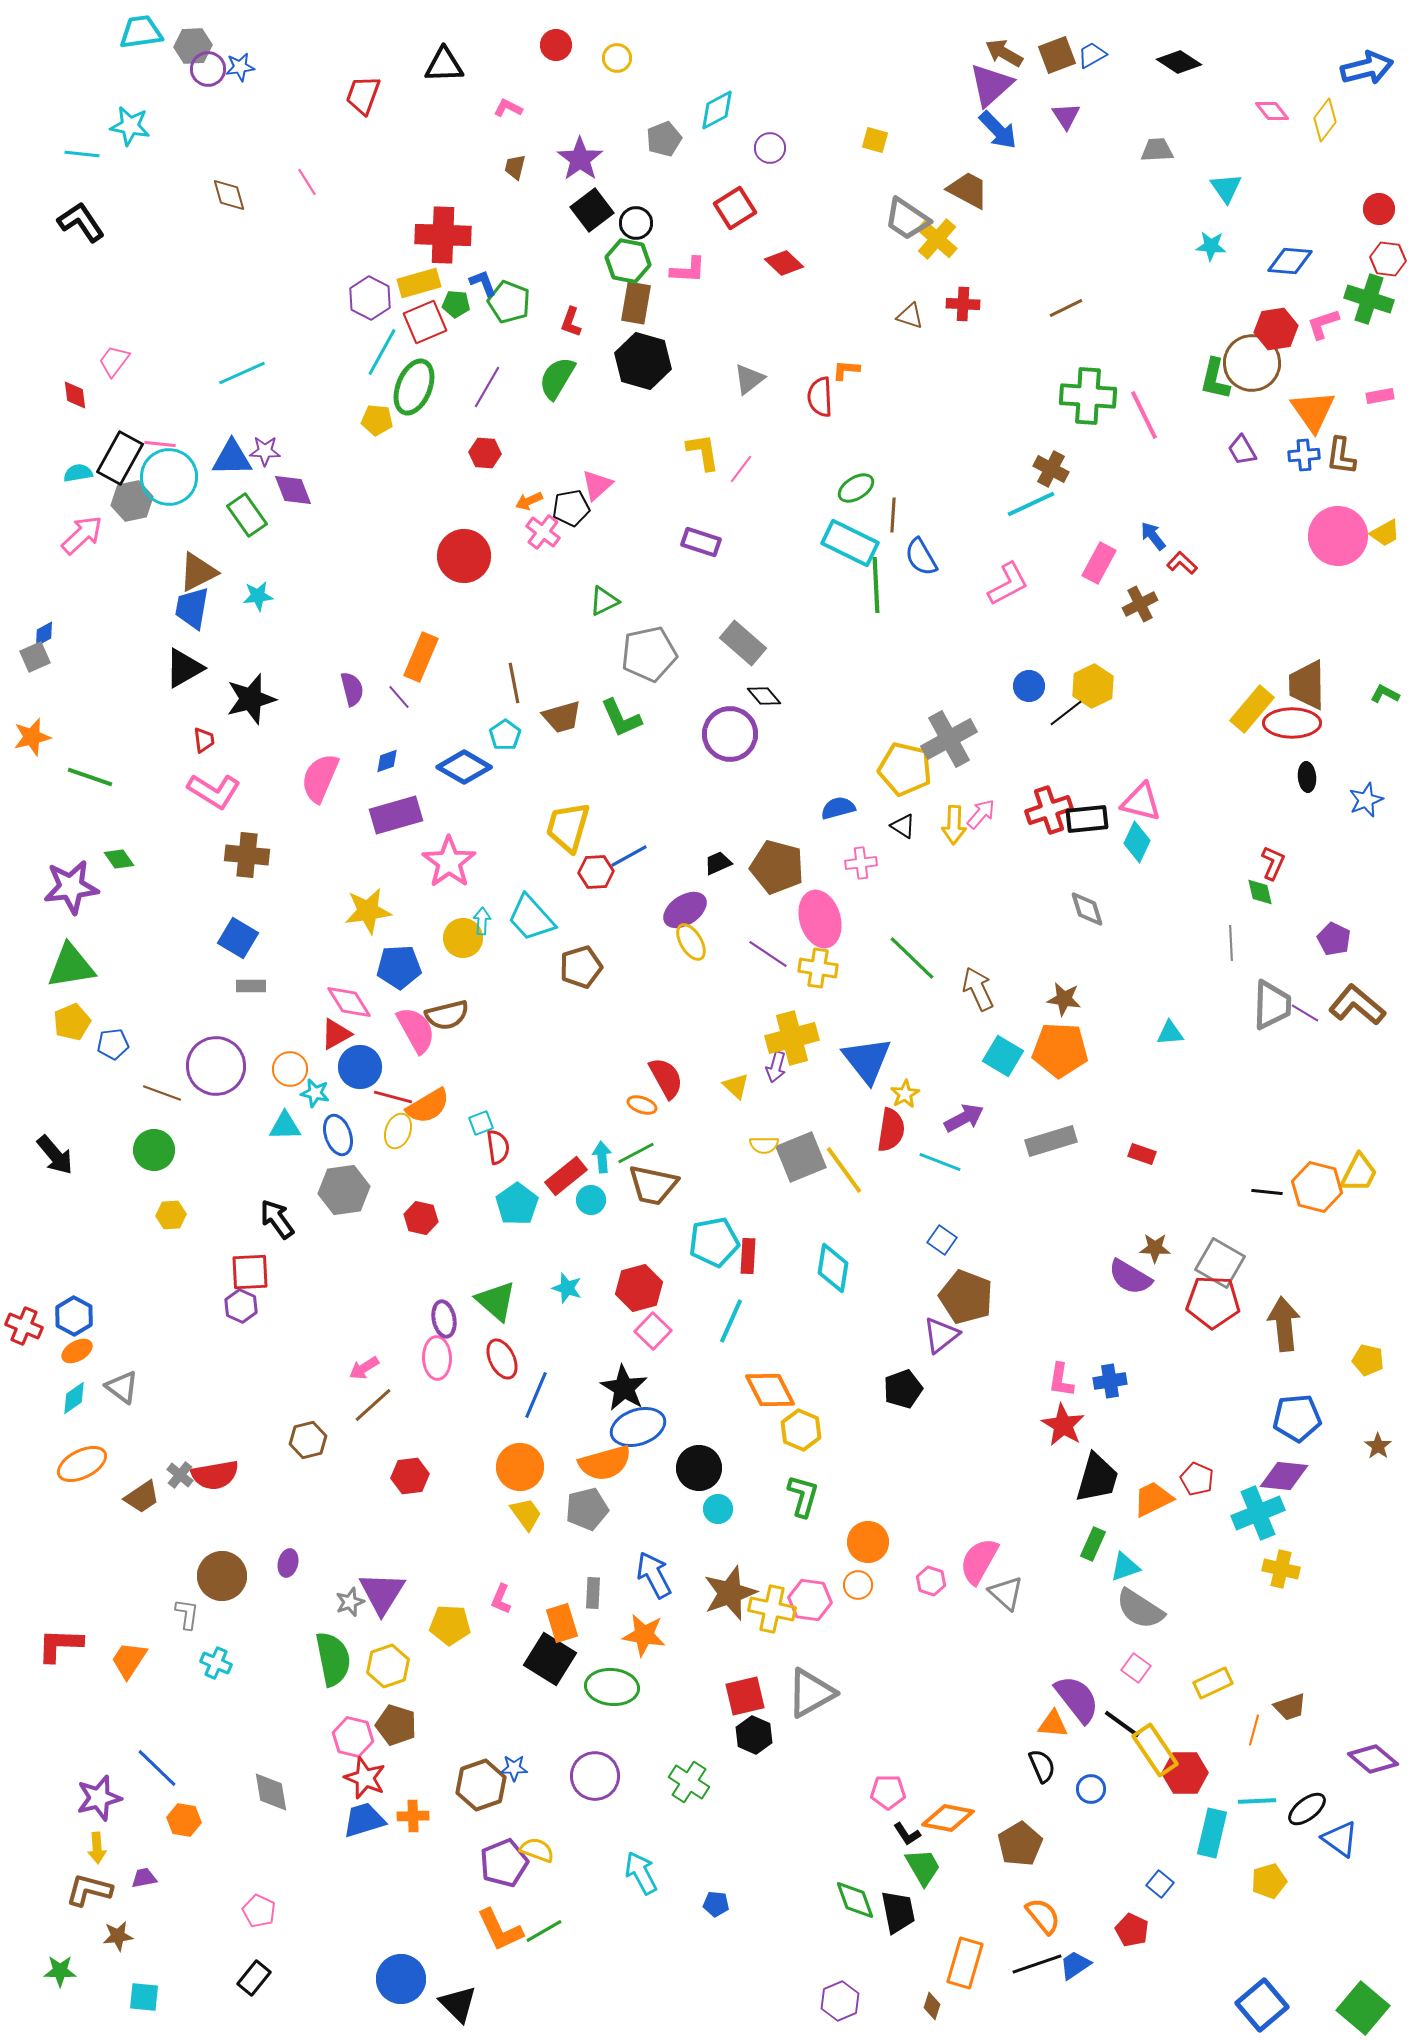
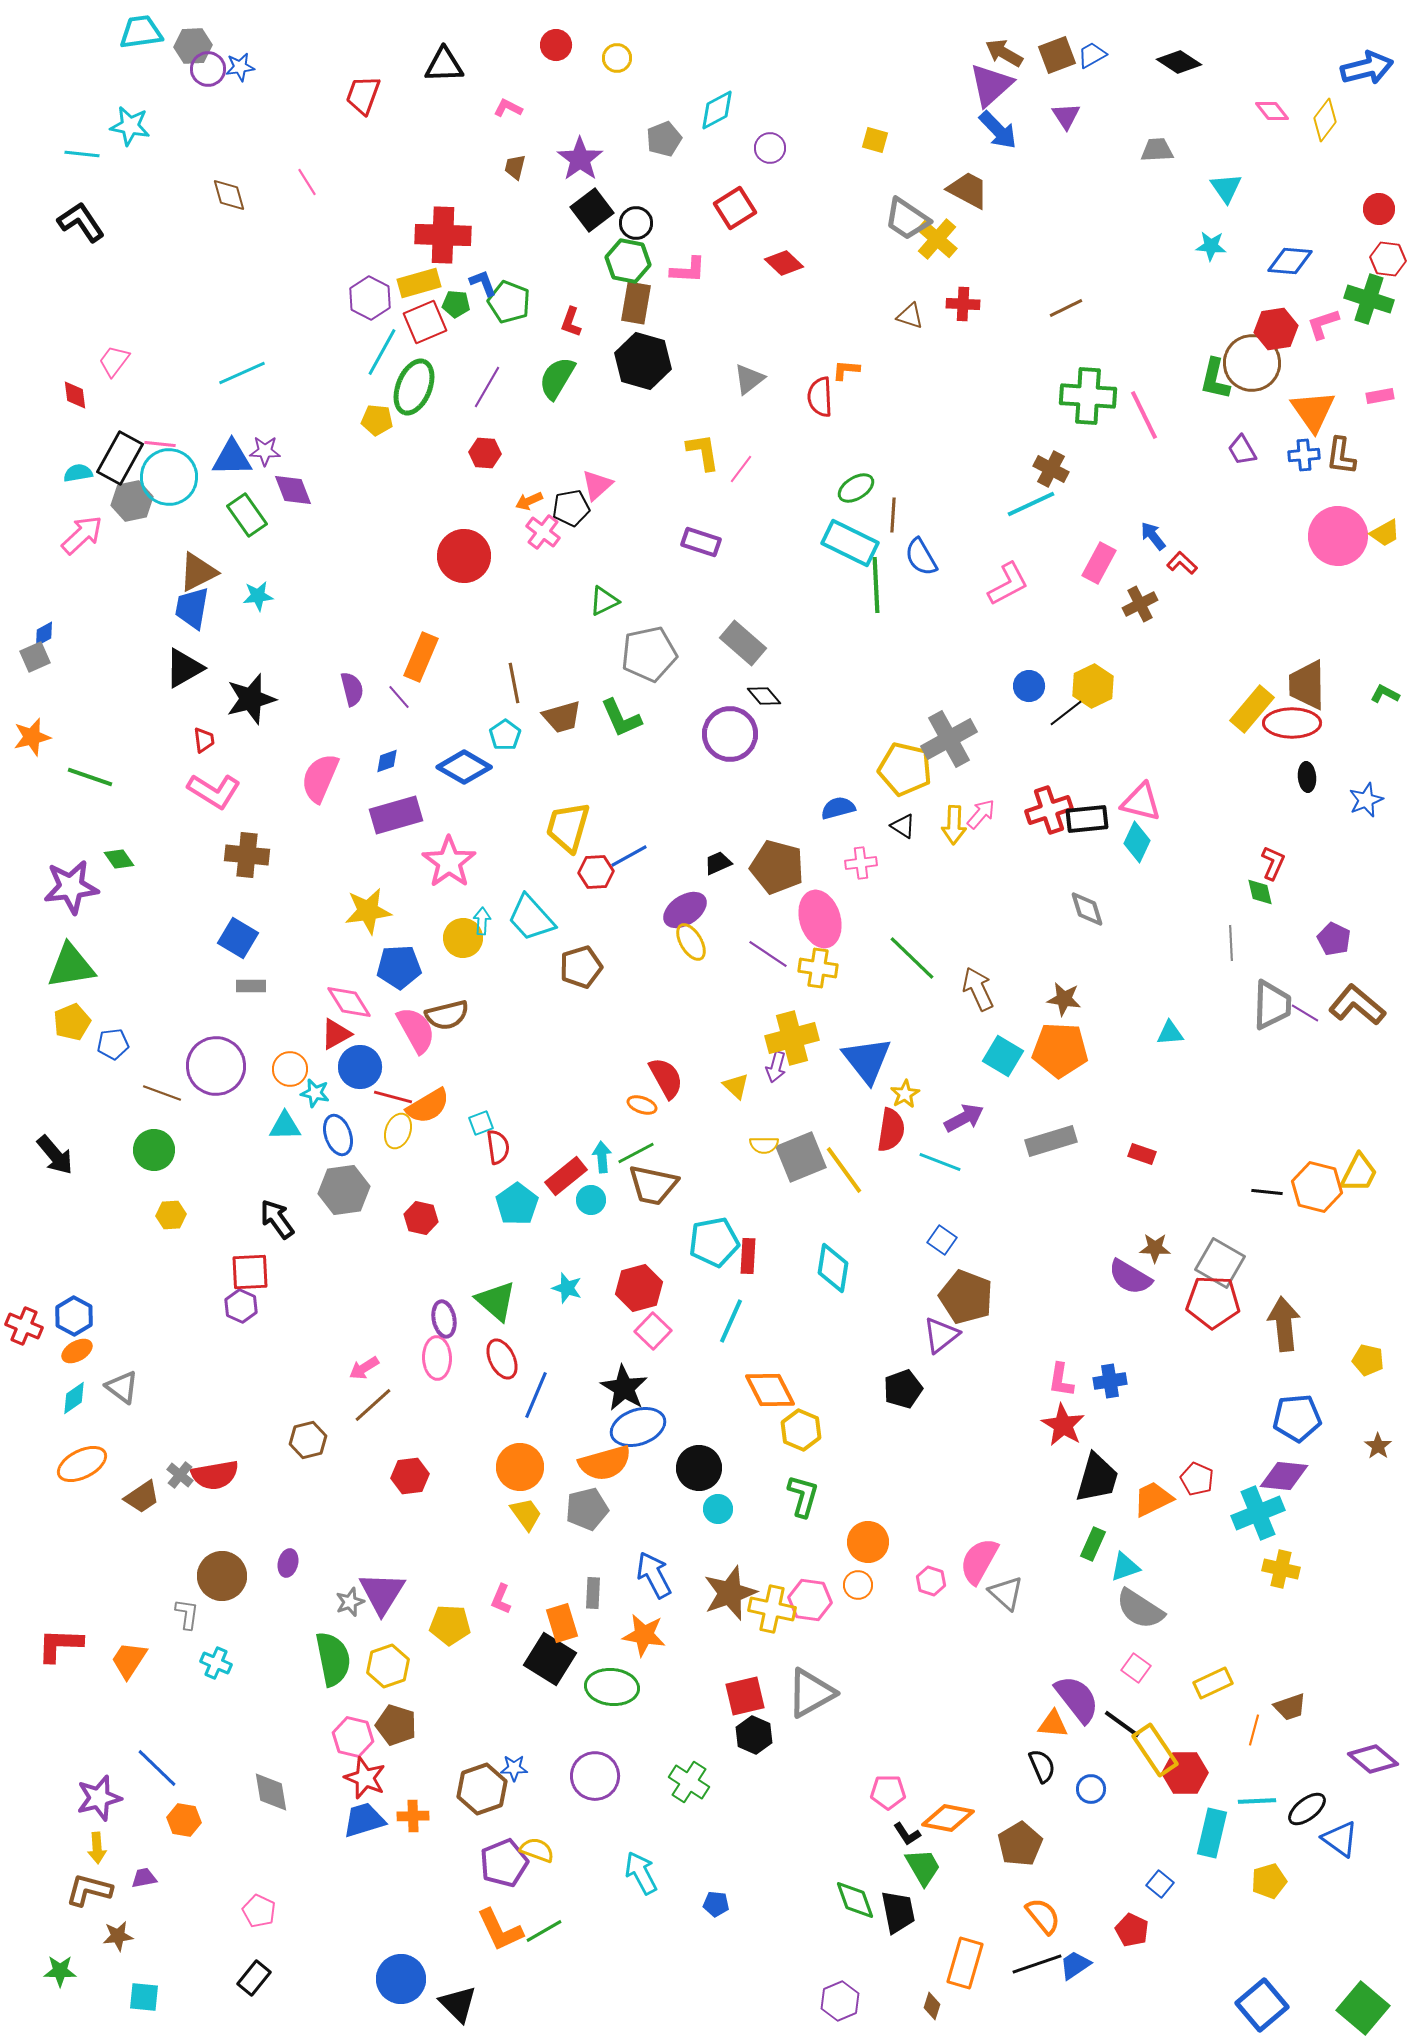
brown hexagon at (481, 1785): moved 1 px right, 4 px down
